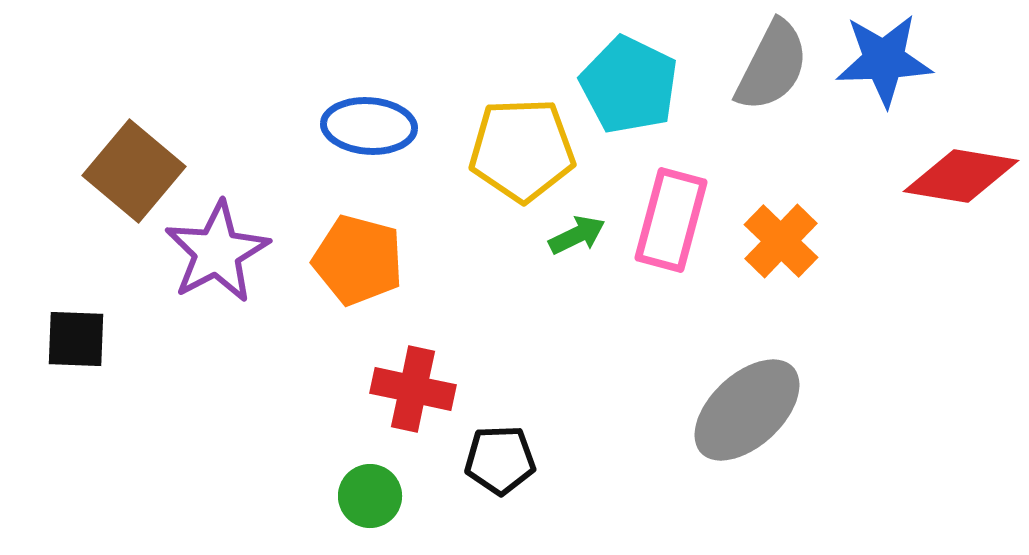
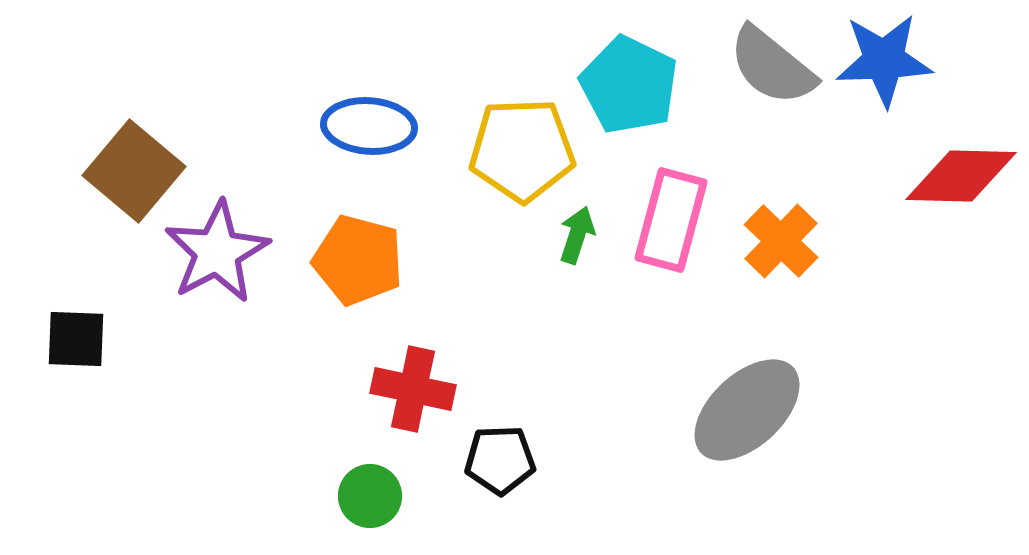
gray semicircle: rotated 102 degrees clockwise
red diamond: rotated 8 degrees counterclockwise
green arrow: rotated 46 degrees counterclockwise
